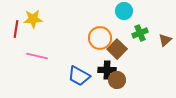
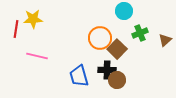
blue trapezoid: rotated 45 degrees clockwise
